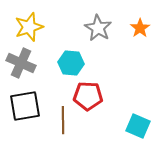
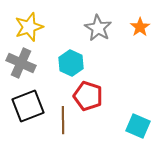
orange star: moved 1 px up
cyan hexagon: rotated 20 degrees clockwise
red pentagon: rotated 16 degrees clockwise
black square: moved 3 px right; rotated 12 degrees counterclockwise
